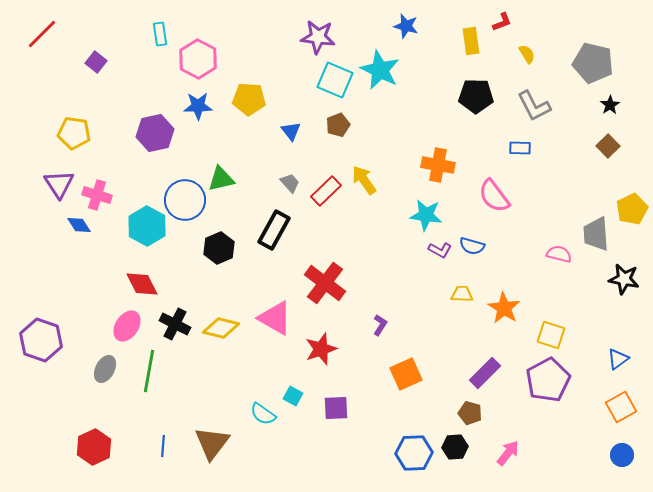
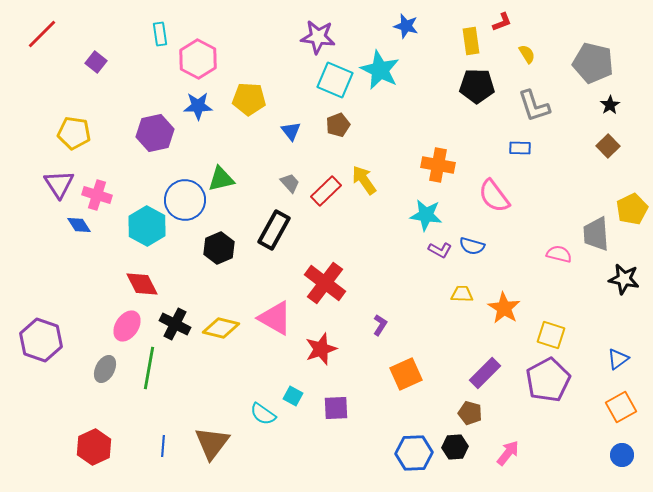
black pentagon at (476, 96): moved 1 px right, 10 px up
gray L-shape at (534, 106): rotated 9 degrees clockwise
green line at (149, 371): moved 3 px up
